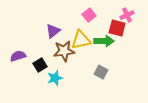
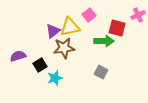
pink cross: moved 11 px right
yellow triangle: moved 11 px left, 13 px up
brown star: moved 3 px up
